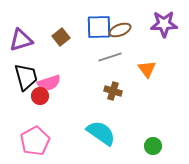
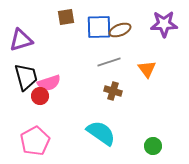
brown square: moved 5 px right, 20 px up; rotated 30 degrees clockwise
gray line: moved 1 px left, 5 px down
